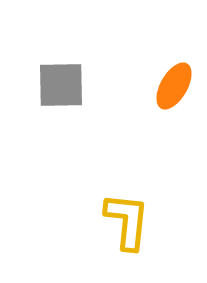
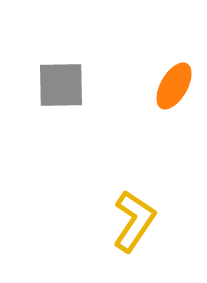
yellow L-shape: moved 7 px right; rotated 28 degrees clockwise
